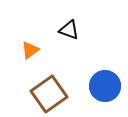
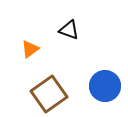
orange triangle: moved 1 px up
